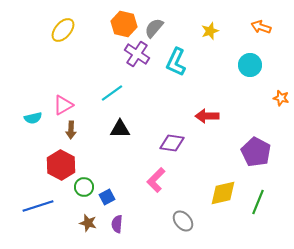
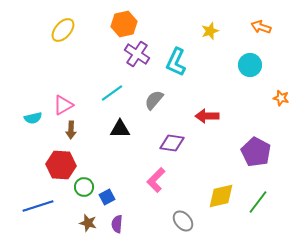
orange hexagon: rotated 25 degrees counterclockwise
gray semicircle: moved 72 px down
red hexagon: rotated 24 degrees counterclockwise
yellow diamond: moved 2 px left, 3 px down
green line: rotated 15 degrees clockwise
